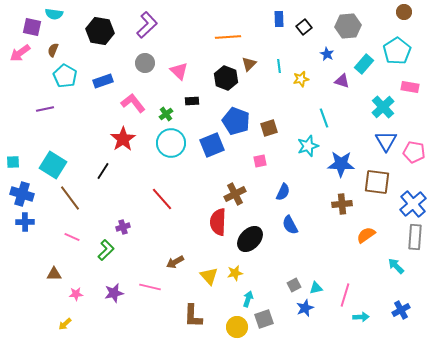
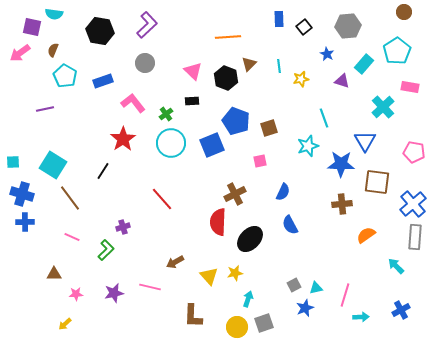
pink triangle at (179, 71): moved 14 px right
blue triangle at (386, 141): moved 21 px left
gray square at (264, 319): moved 4 px down
